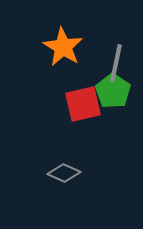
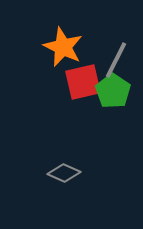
orange star: rotated 6 degrees counterclockwise
gray line: moved 3 px up; rotated 15 degrees clockwise
red square: moved 22 px up
